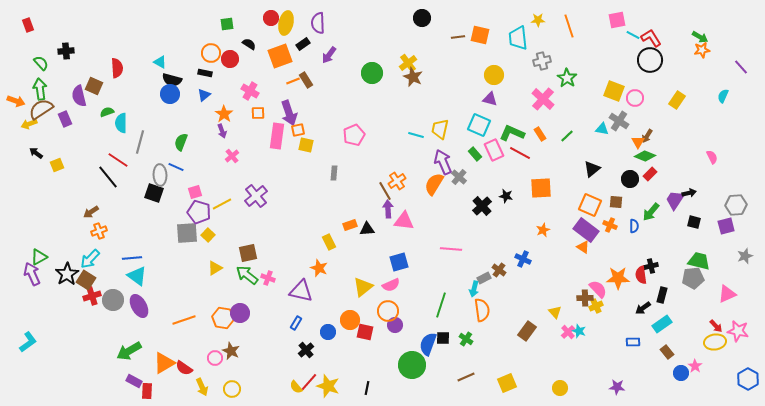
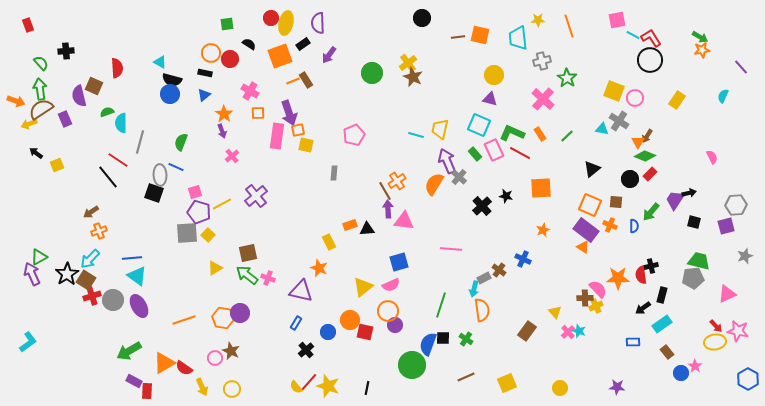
purple arrow at (443, 162): moved 4 px right, 1 px up
